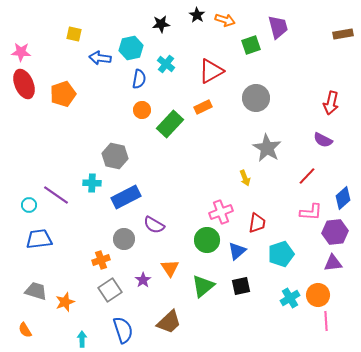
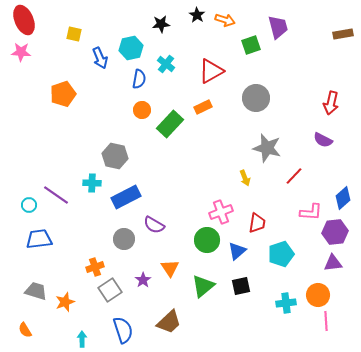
blue arrow at (100, 58): rotated 120 degrees counterclockwise
red ellipse at (24, 84): moved 64 px up
gray star at (267, 148): rotated 16 degrees counterclockwise
red line at (307, 176): moved 13 px left
orange cross at (101, 260): moved 6 px left, 7 px down
cyan cross at (290, 298): moved 4 px left, 5 px down; rotated 24 degrees clockwise
